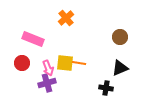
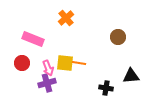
brown circle: moved 2 px left
black triangle: moved 11 px right, 8 px down; rotated 18 degrees clockwise
